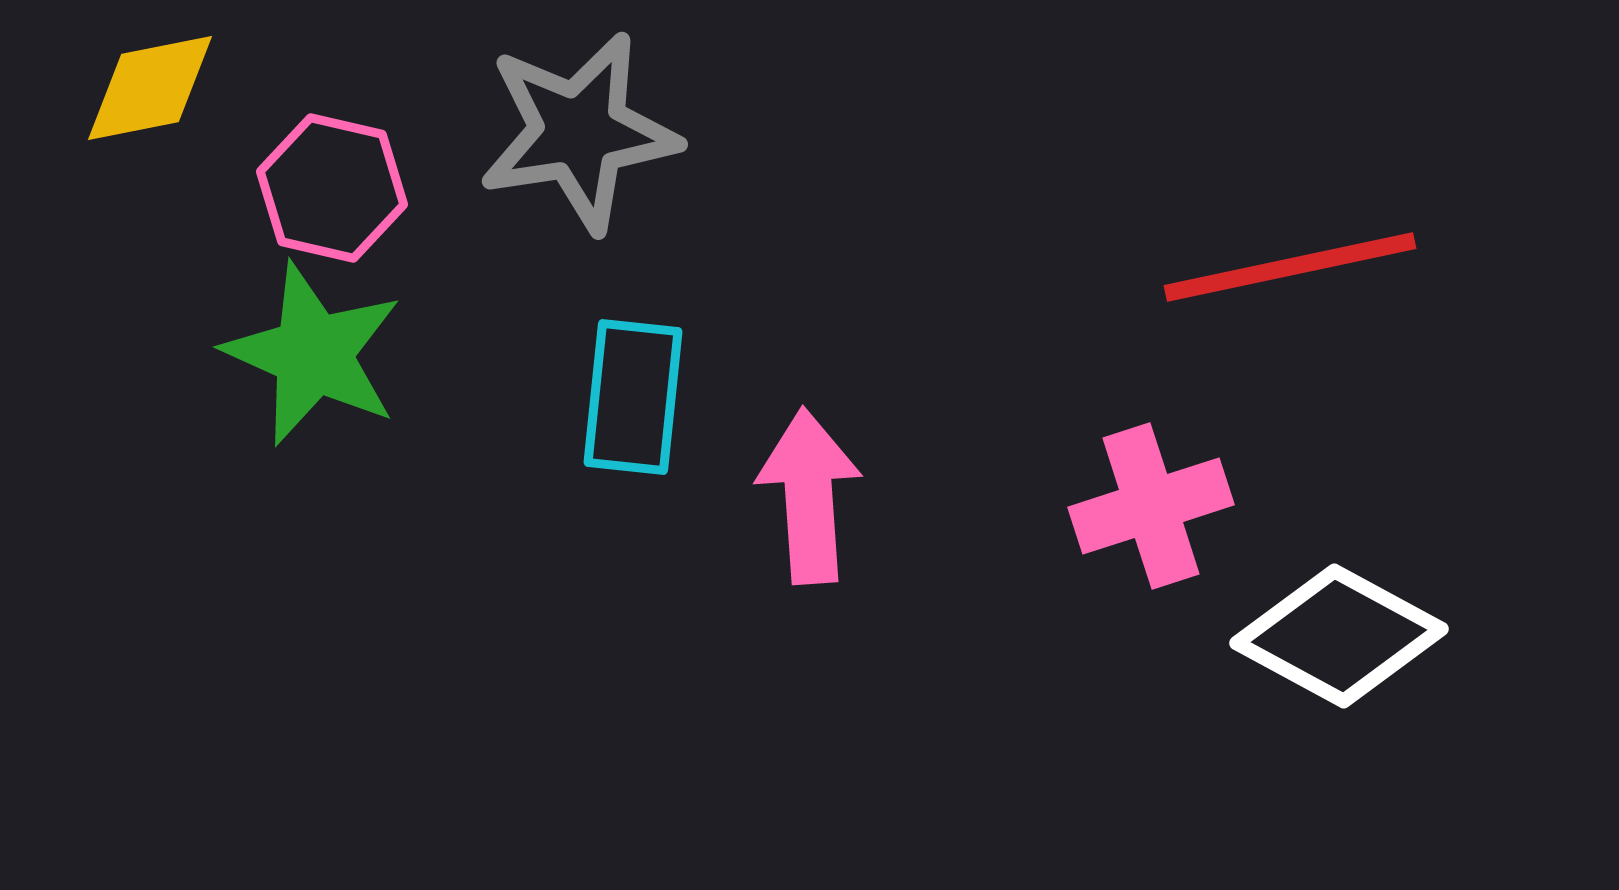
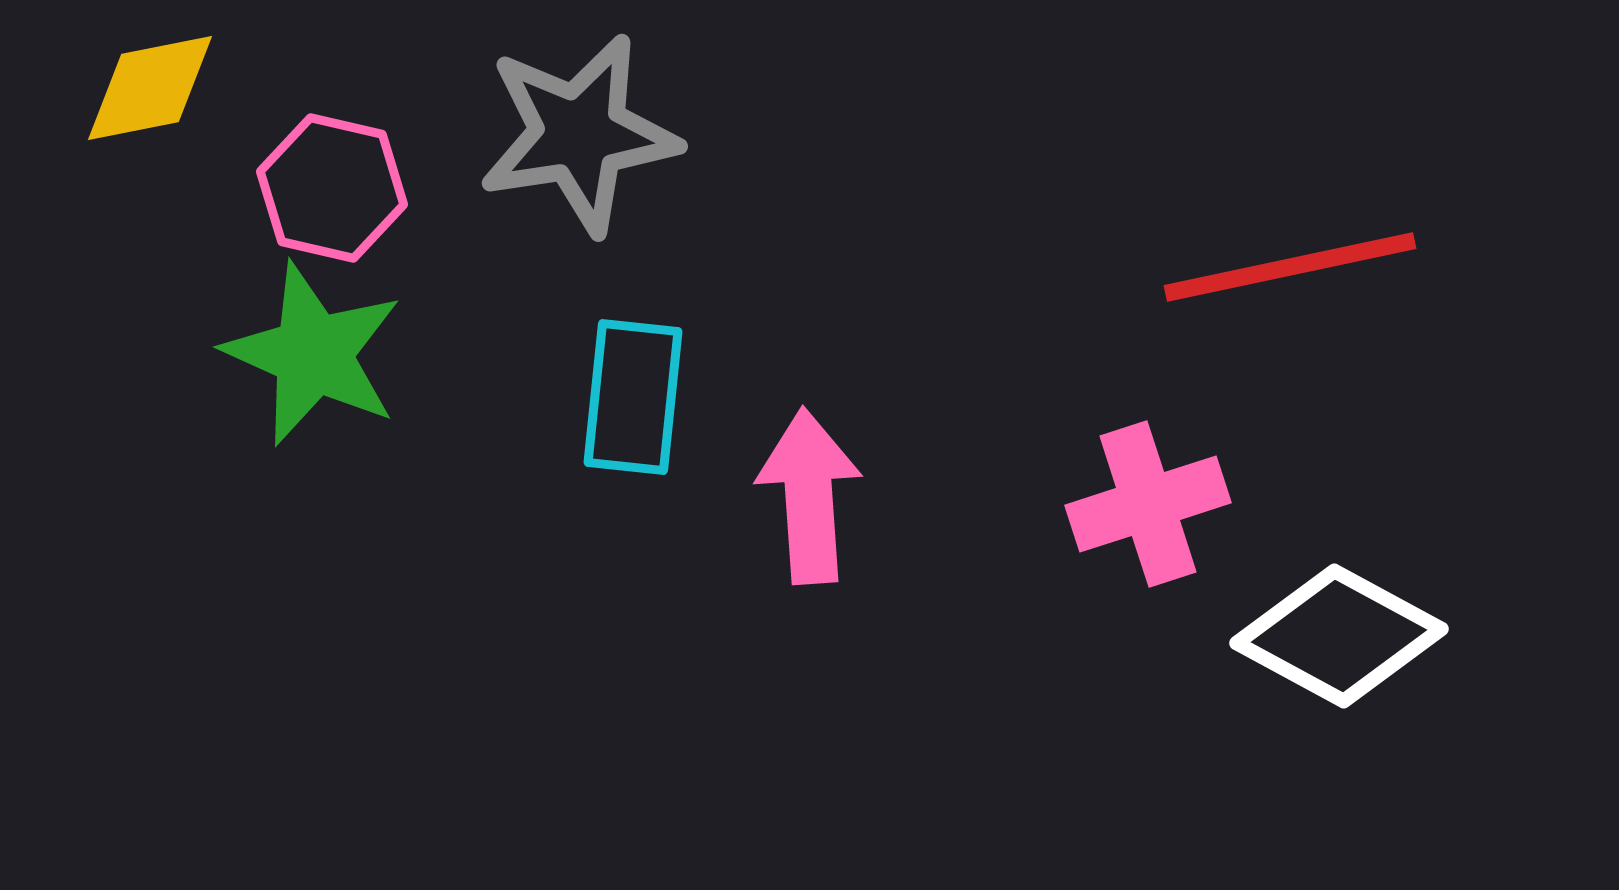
gray star: moved 2 px down
pink cross: moved 3 px left, 2 px up
